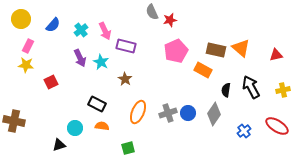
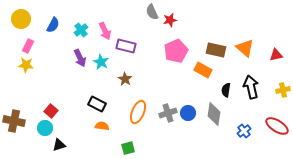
blue semicircle: rotated 14 degrees counterclockwise
orange triangle: moved 4 px right
red square: moved 29 px down; rotated 24 degrees counterclockwise
black arrow: rotated 15 degrees clockwise
gray diamond: rotated 25 degrees counterclockwise
cyan circle: moved 30 px left
